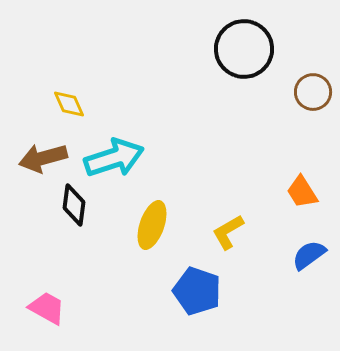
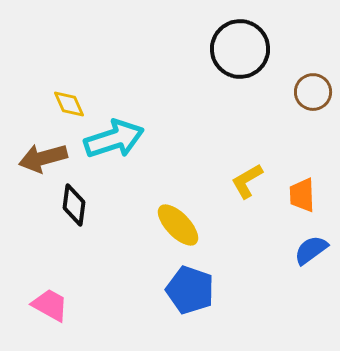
black circle: moved 4 px left
cyan arrow: moved 19 px up
orange trapezoid: moved 3 px down; rotated 30 degrees clockwise
yellow ellipse: moved 26 px right; rotated 63 degrees counterclockwise
yellow L-shape: moved 19 px right, 51 px up
blue semicircle: moved 2 px right, 5 px up
blue pentagon: moved 7 px left, 1 px up
pink trapezoid: moved 3 px right, 3 px up
